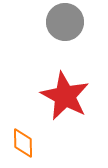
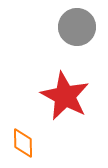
gray circle: moved 12 px right, 5 px down
